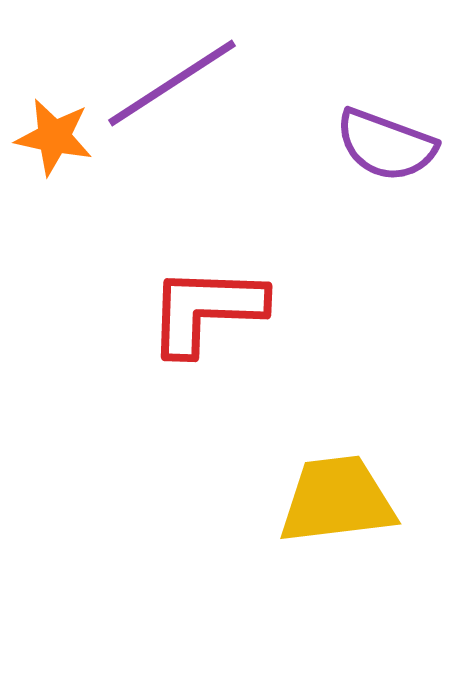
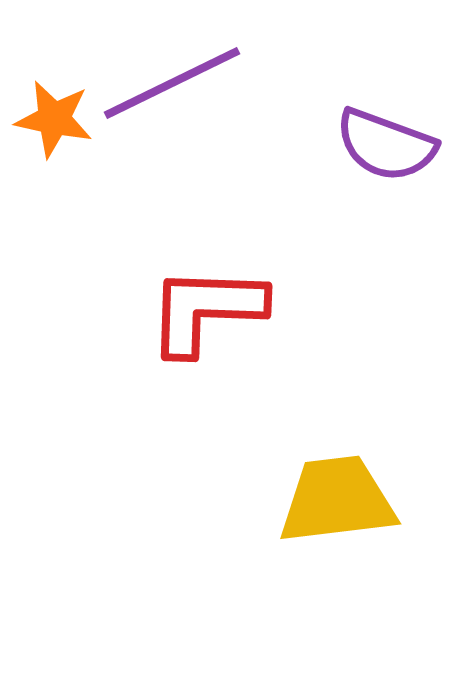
purple line: rotated 7 degrees clockwise
orange star: moved 18 px up
